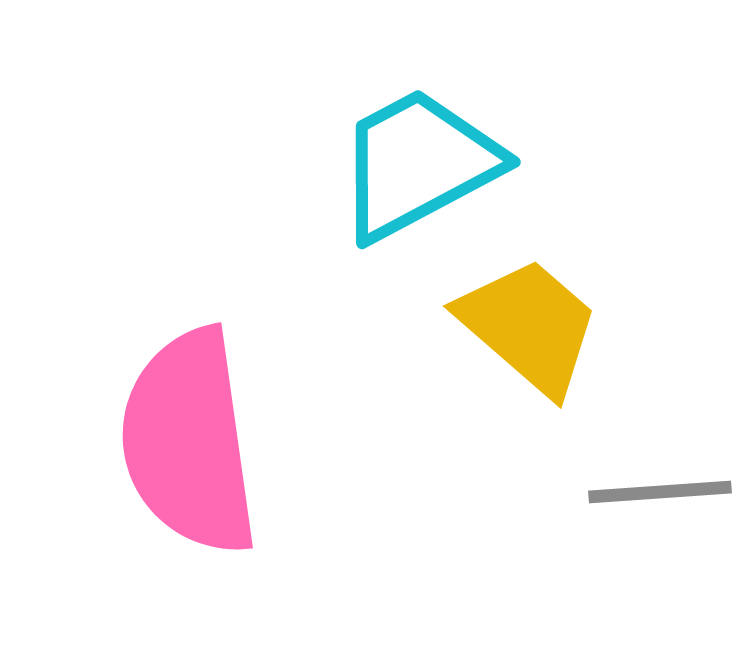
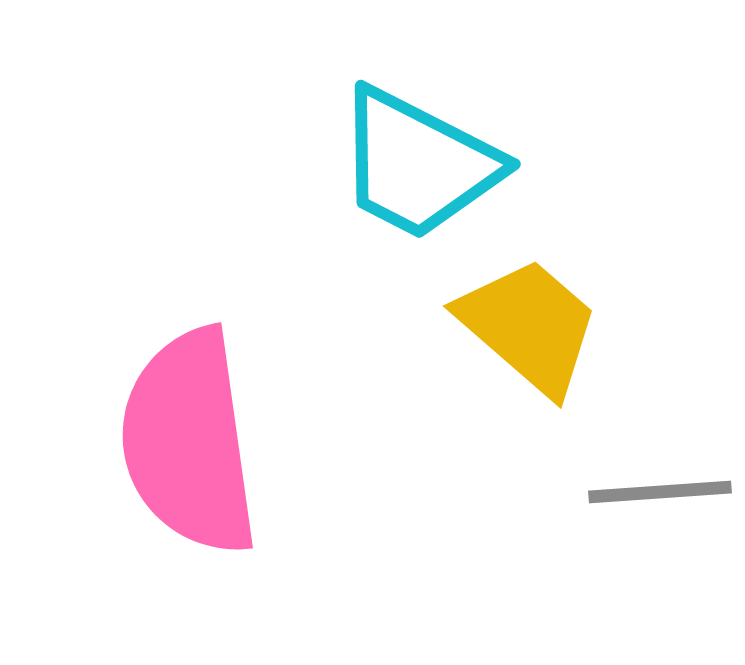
cyan trapezoid: rotated 125 degrees counterclockwise
